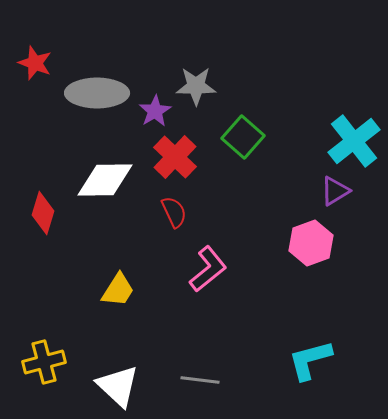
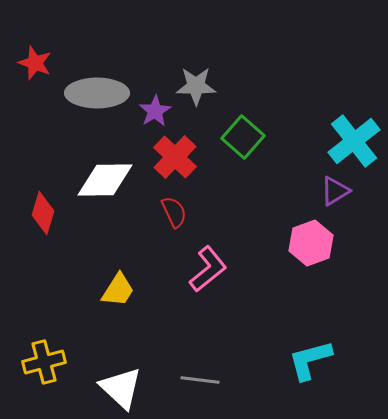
white triangle: moved 3 px right, 2 px down
